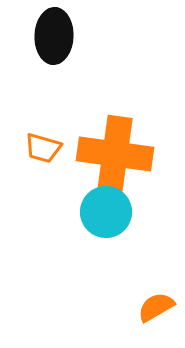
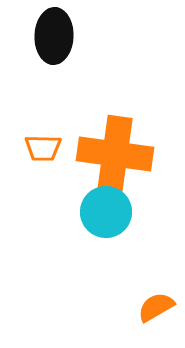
orange trapezoid: rotated 15 degrees counterclockwise
